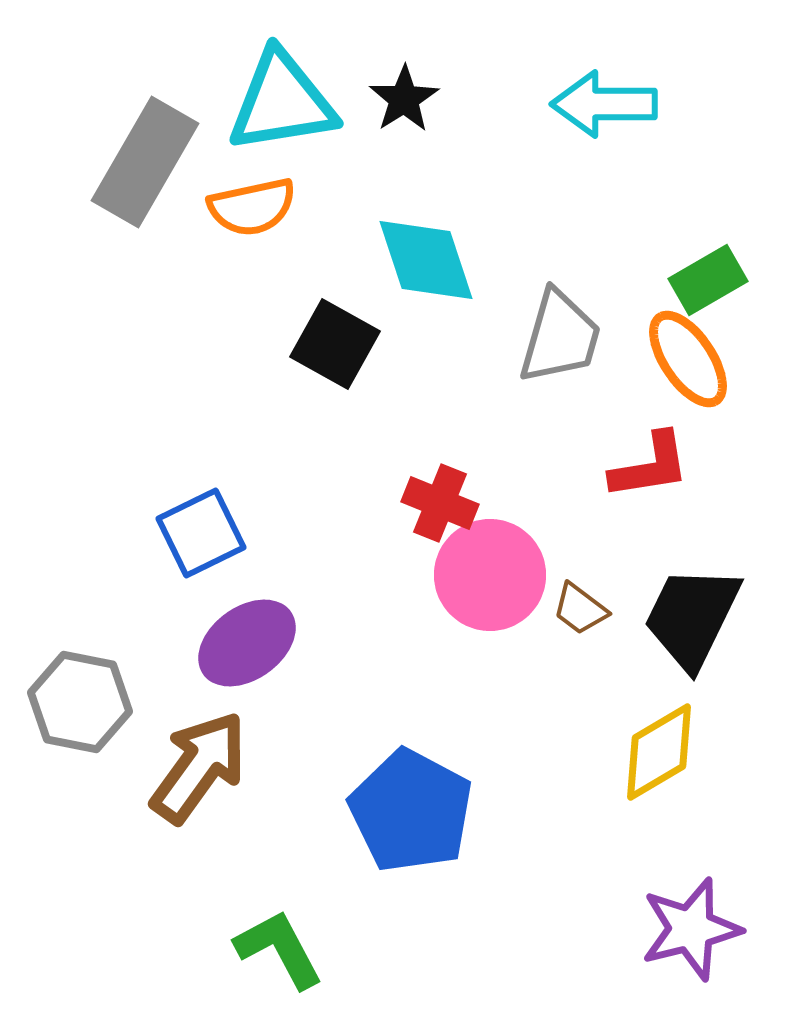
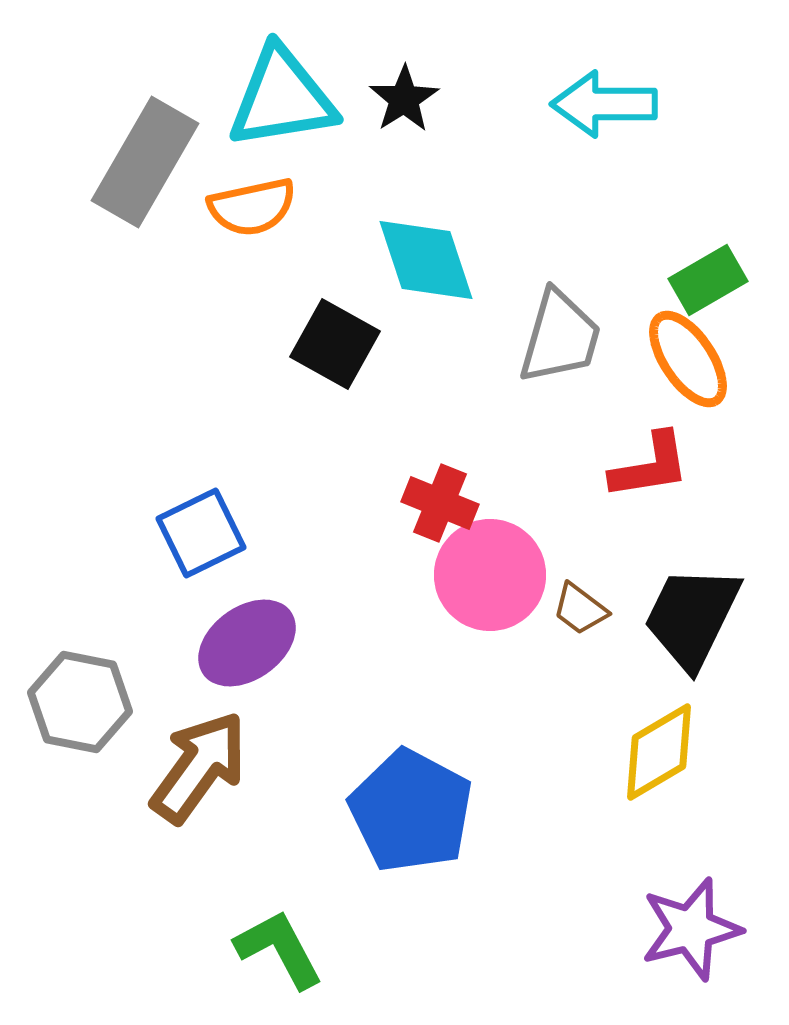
cyan triangle: moved 4 px up
